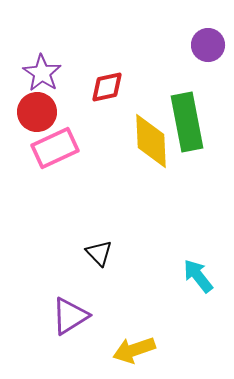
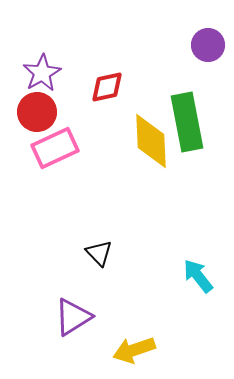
purple star: rotated 9 degrees clockwise
purple triangle: moved 3 px right, 1 px down
